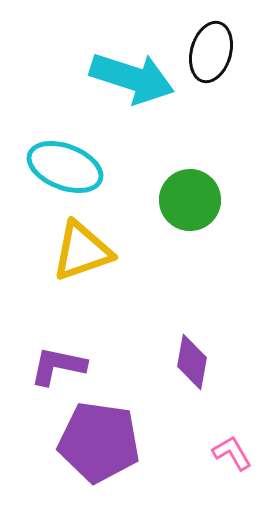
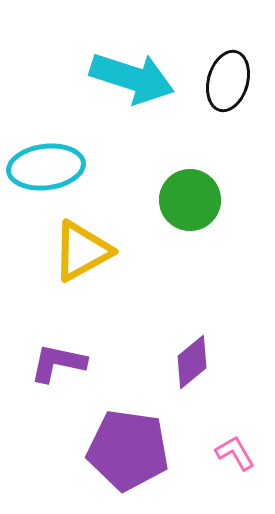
black ellipse: moved 17 px right, 29 px down
cyan ellipse: moved 19 px left; rotated 28 degrees counterclockwise
yellow triangle: rotated 10 degrees counterclockwise
purple diamond: rotated 40 degrees clockwise
purple L-shape: moved 3 px up
purple pentagon: moved 29 px right, 8 px down
pink L-shape: moved 3 px right
